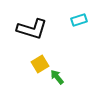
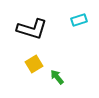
yellow square: moved 6 px left
